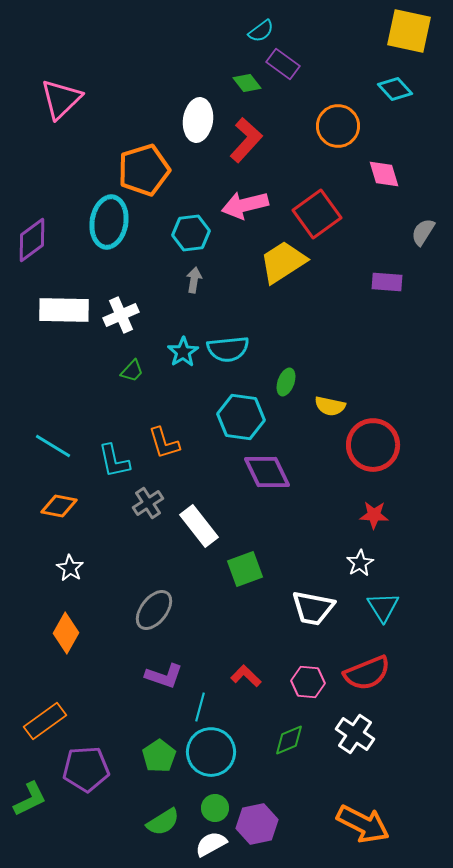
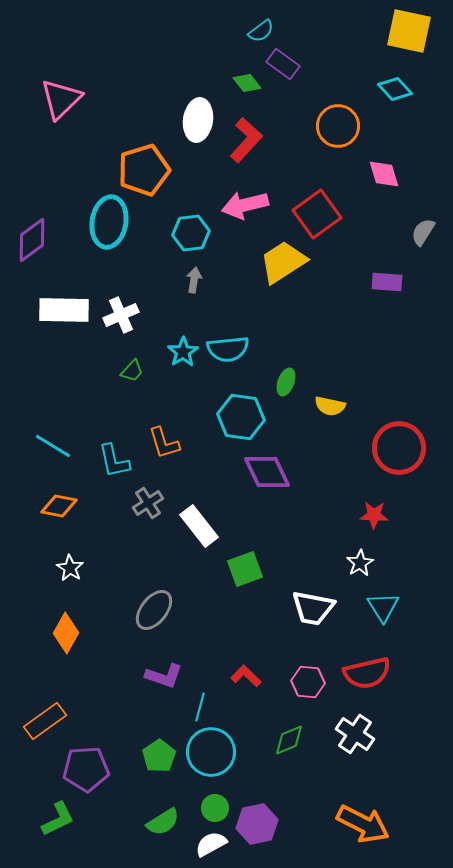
red circle at (373, 445): moved 26 px right, 3 px down
red semicircle at (367, 673): rotated 9 degrees clockwise
green L-shape at (30, 799): moved 28 px right, 20 px down
